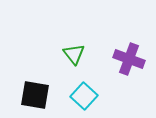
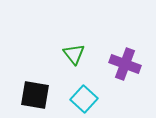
purple cross: moved 4 px left, 5 px down
cyan square: moved 3 px down
